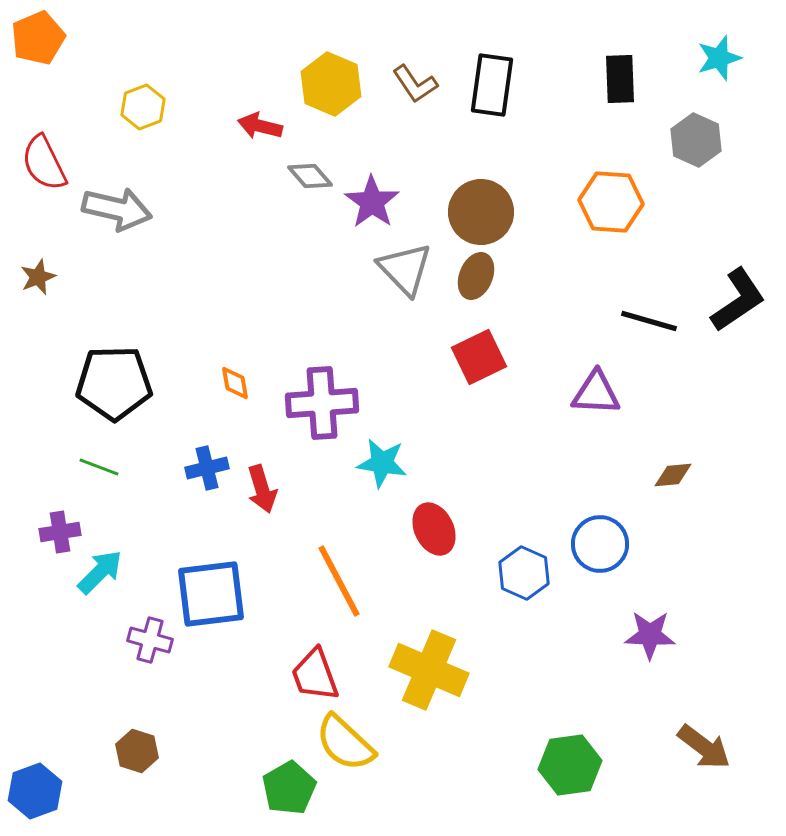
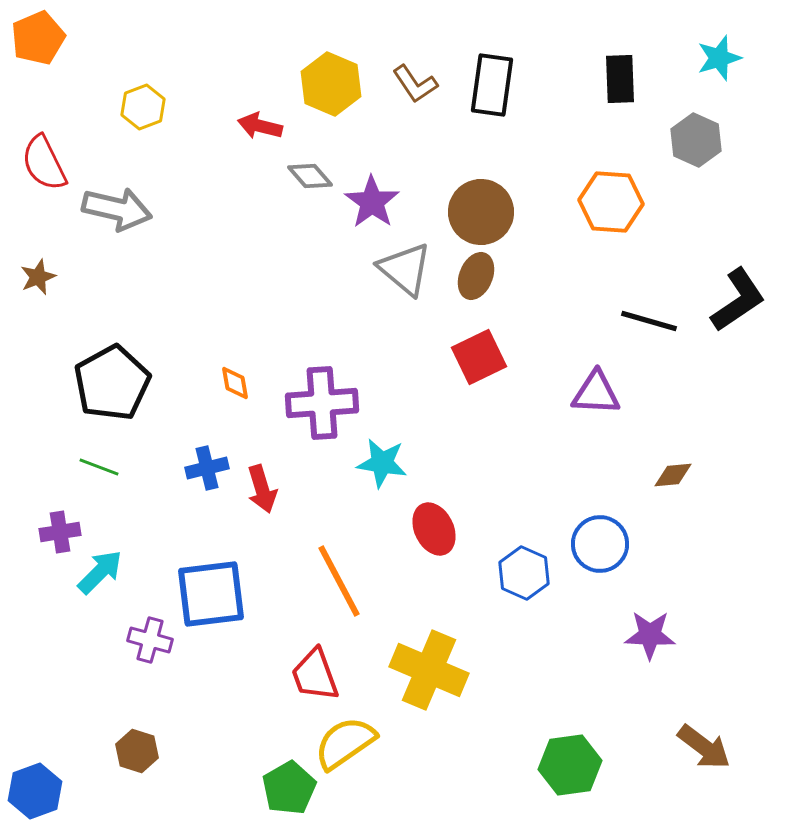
gray triangle at (405, 269): rotated 6 degrees counterclockwise
black pentagon at (114, 383): moved 2 px left; rotated 28 degrees counterclockwise
yellow semicircle at (345, 743): rotated 102 degrees clockwise
